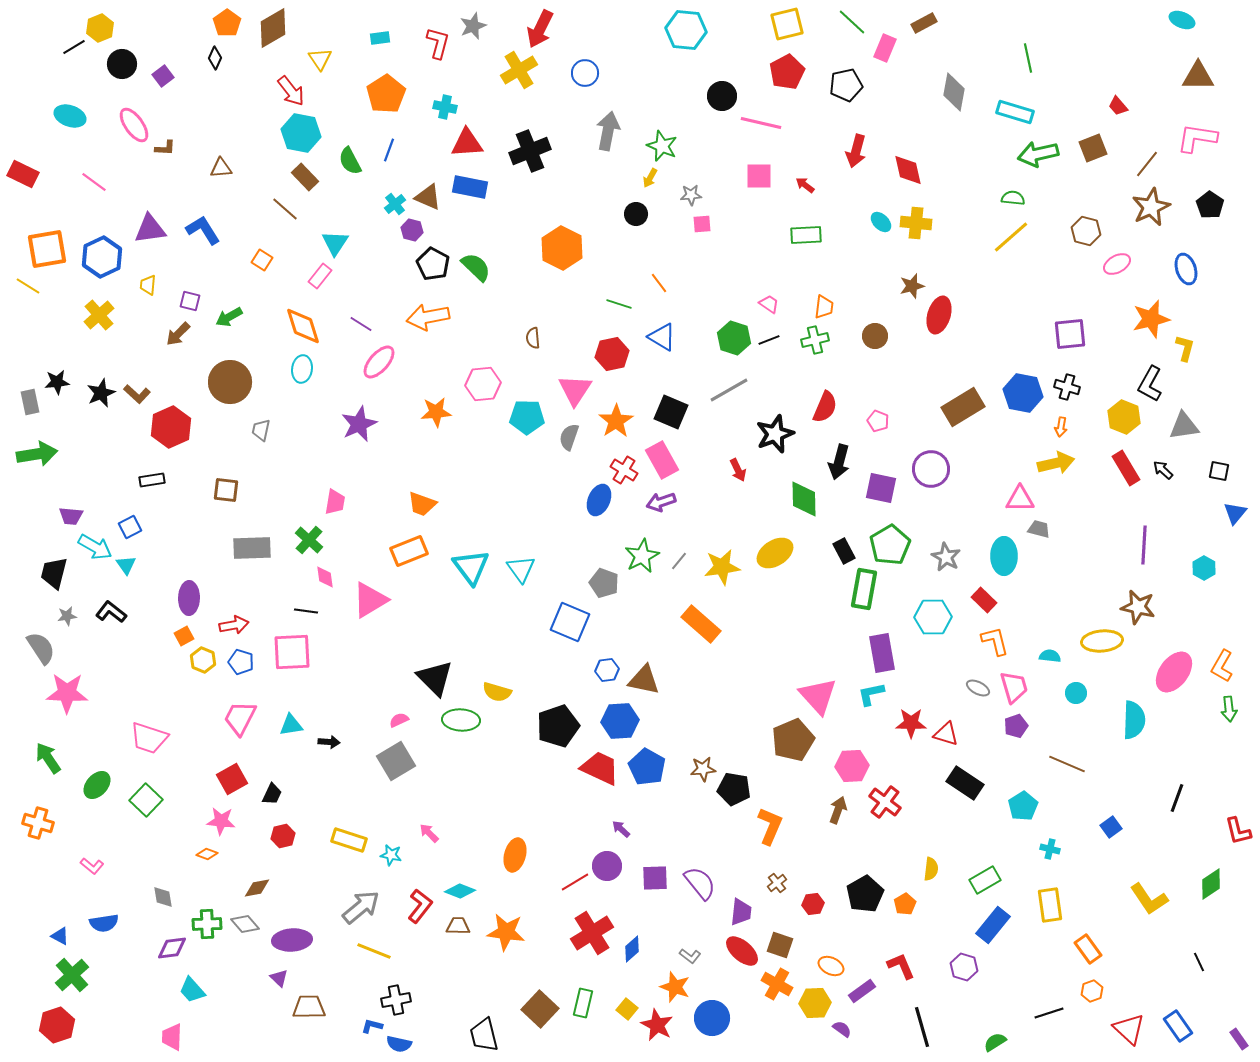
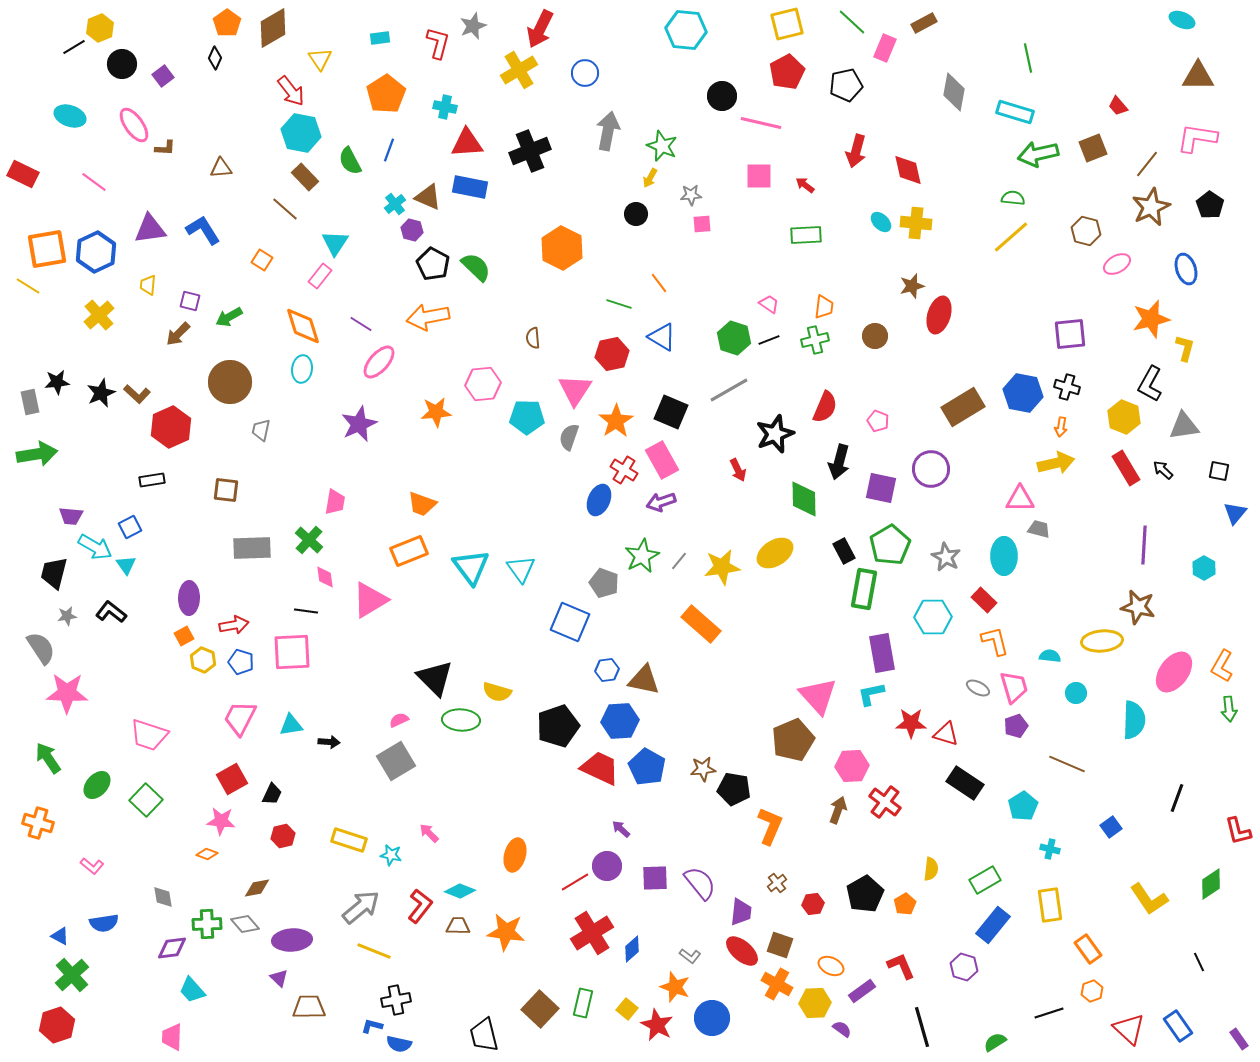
blue hexagon at (102, 257): moved 6 px left, 5 px up
pink trapezoid at (149, 738): moved 3 px up
